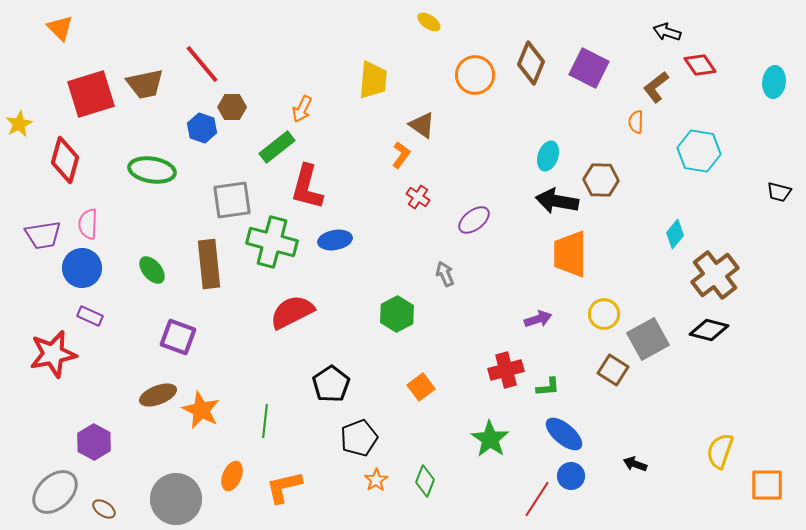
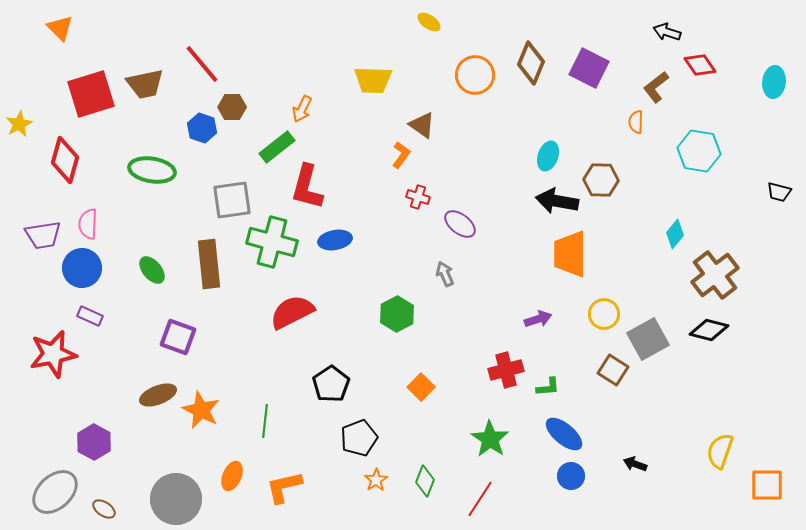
yellow trapezoid at (373, 80): rotated 87 degrees clockwise
red cross at (418, 197): rotated 15 degrees counterclockwise
purple ellipse at (474, 220): moved 14 px left, 4 px down; rotated 76 degrees clockwise
orange square at (421, 387): rotated 8 degrees counterclockwise
red line at (537, 499): moved 57 px left
